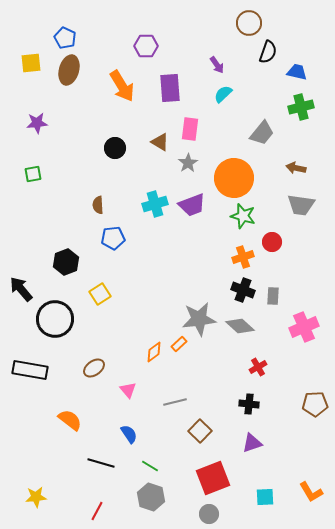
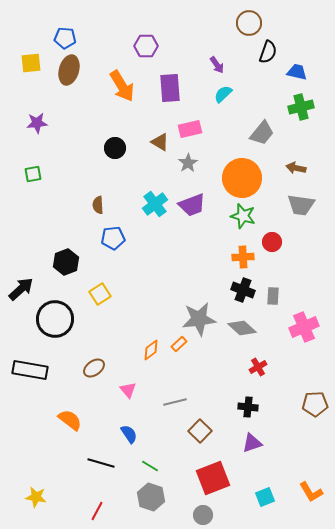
blue pentagon at (65, 38): rotated 20 degrees counterclockwise
pink rectangle at (190, 129): rotated 70 degrees clockwise
orange circle at (234, 178): moved 8 px right
cyan cross at (155, 204): rotated 20 degrees counterclockwise
orange cross at (243, 257): rotated 15 degrees clockwise
black arrow at (21, 289): rotated 88 degrees clockwise
gray diamond at (240, 326): moved 2 px right, 2 px down
orange diamond at (154, 352): moved 3 px left, 2 px up
black cross at (249, 404): moved 1 px left, 3 px down
yellow star at (36, 497): rotated 15 degrees clockwise
cyan square at (265, 497): rotated 18 degrees counterclockwise
gray circle at (209, 514): moved 6 px left, 1 px down
